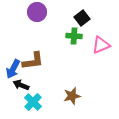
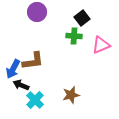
brown star: moved 1 px left, 1 px up
cyan cross: moved 2 px right, 2 px up
